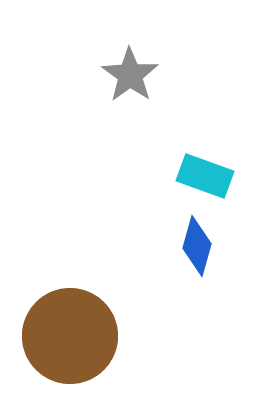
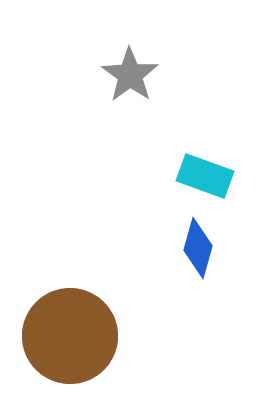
blue diamond: moved 1 px right, 2 px down
